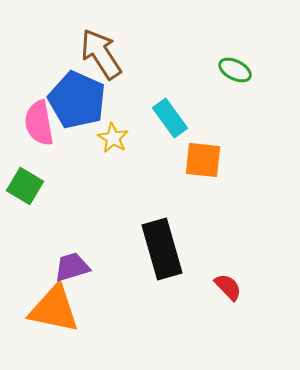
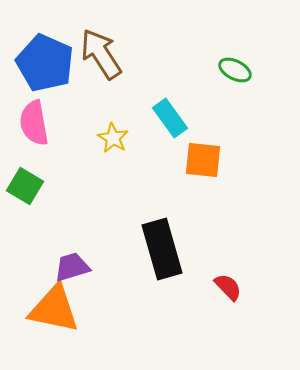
blue pentagon: moved 32 px left, 37 px up
pink semicircle: moved 5 px left
